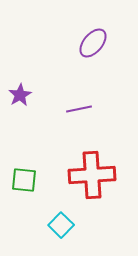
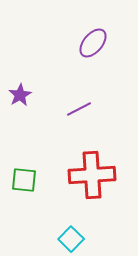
purple line: rotated 15 degrees counterclockwise
cyan square: moved 10 px right, 14 px down
